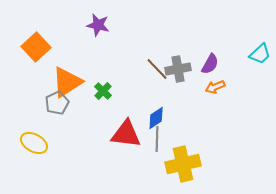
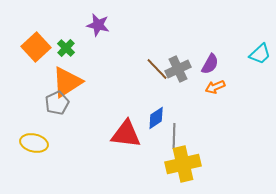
gray cross: rotated 15 degrees counterclockwise
green cross: moved 37 px left, 43 px up
gray line: moved 17 px right, 3 px up
yellow ellipse: rotated 16 degrees counterclockwise
